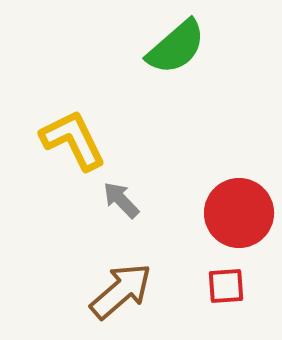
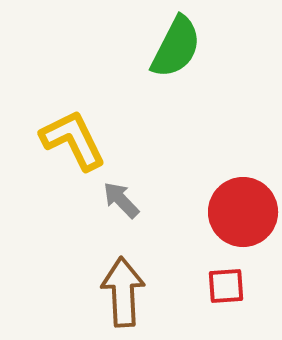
green semicircle: rotated 22 degrees counterclockwise
red circle: moved 4 px right, 1 px up
brown arrow: moved 2 px right, 1 px down; rotated 52 degrees counterclockwise
